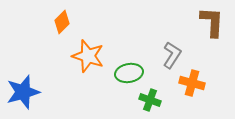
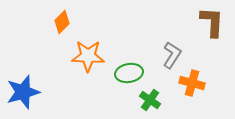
orange star: rotated 16 degrees counterclockwise
green cross: rotated 15 degrees clockwise
